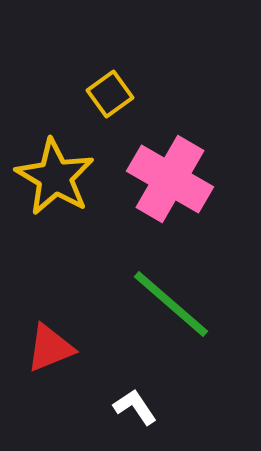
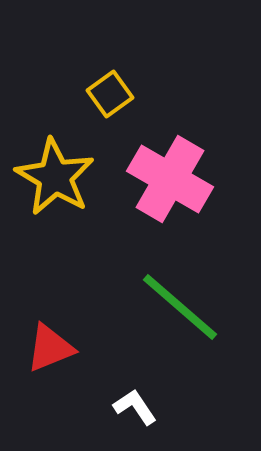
green line: moved 9 px right, 3 px down
